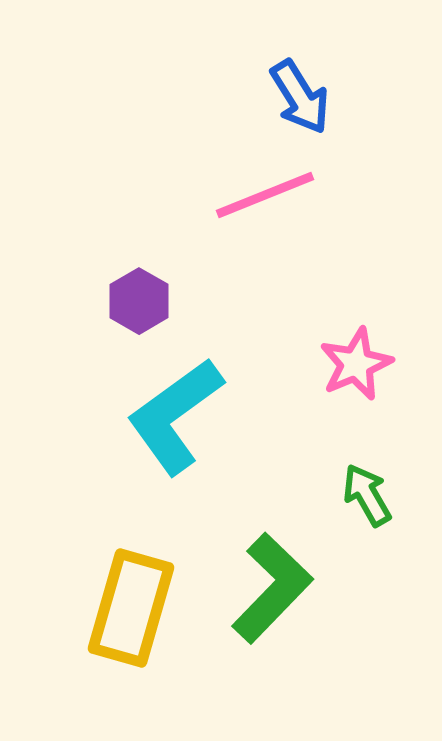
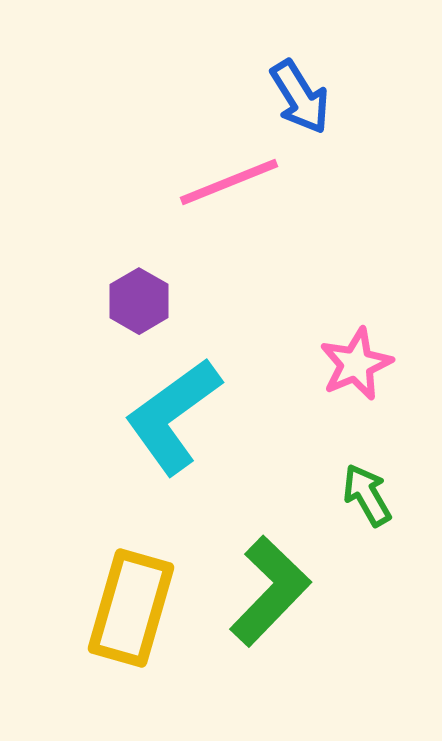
pink line: moved 36 px left, 13 px up
cyan L-shape: moved 2 px left
green L-shape: moved 2 px left, 3 px down
